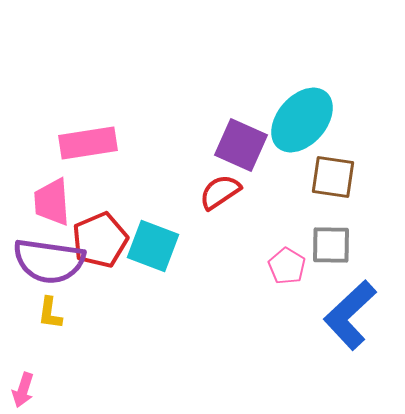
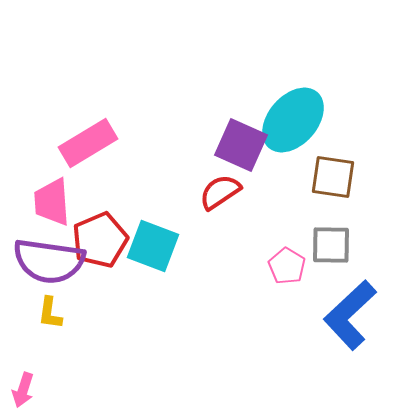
cyan ellipse: moved 9 px left
pink rectangle: rotated 22 degrees counterclockwise
